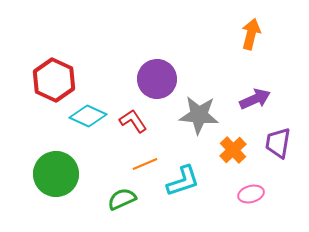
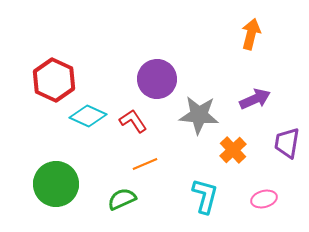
purple trapezoid: moved 9 px right
green circle: moved 10 px down
cyan L-shape: moved 22 px right, 15 px down; rotated 57 degrees counterclockwise
pink ellipse: moved 13 px right, 5 px down
